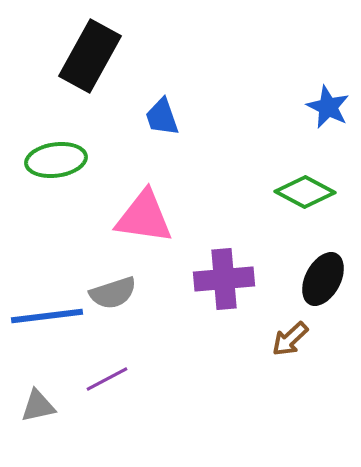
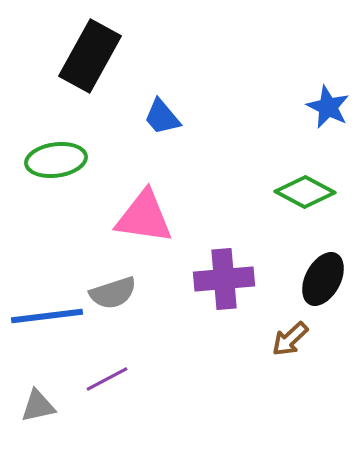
blue trapezoid: rotated 21 degrees counterclockwise
